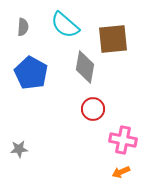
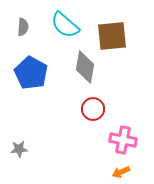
brown square: moved 1 px left, 3 px up
